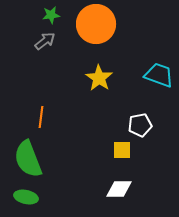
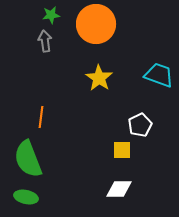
gray arrow: rotated 60 degrees counterclockwise
white pentagon: rotated 15 degrees counterclockwise
